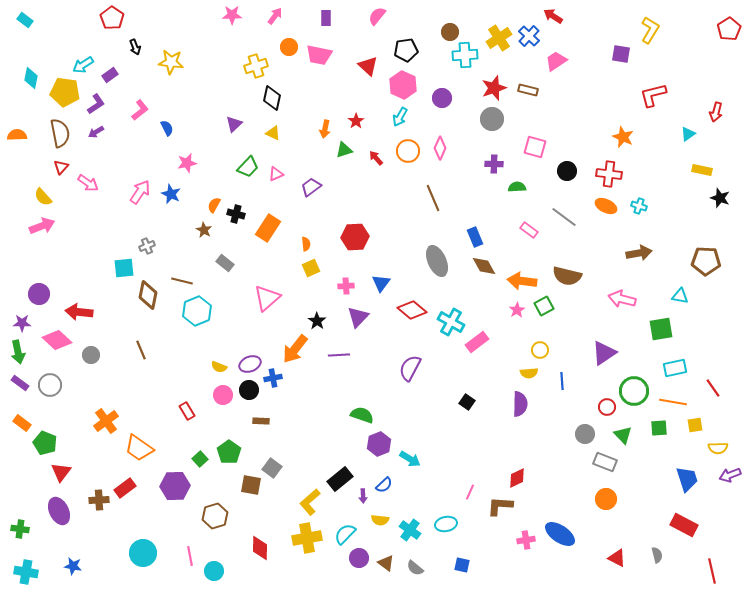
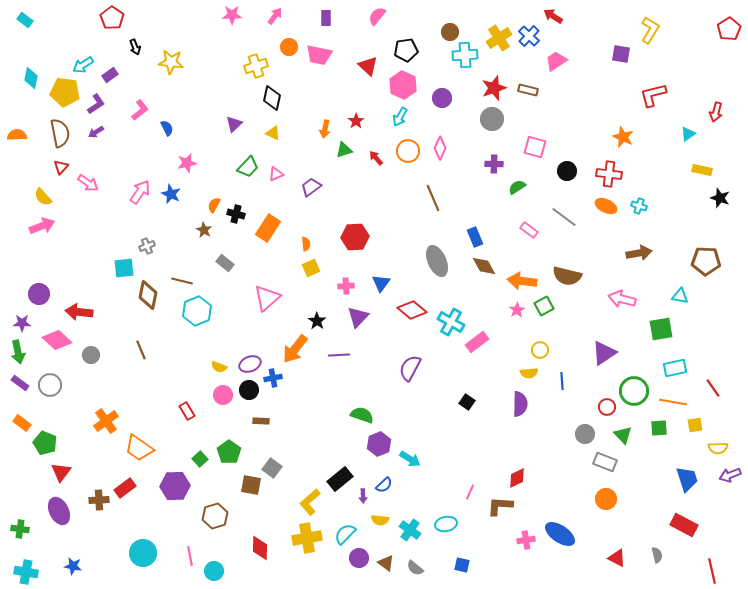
green semicircle at (517, 187): rotated 30 degrees counterclockwise
